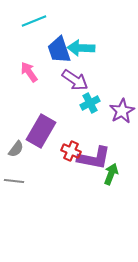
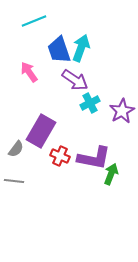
cyan arrow: rotated 108 degrees clockwise
red cross: moved 11 px left, 5 px down
